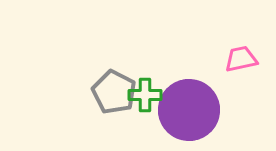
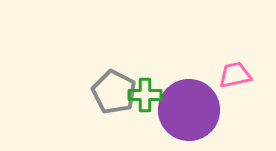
pink trapezoid: moved 6 px left, 16 px down
